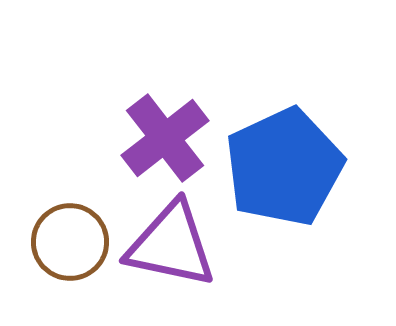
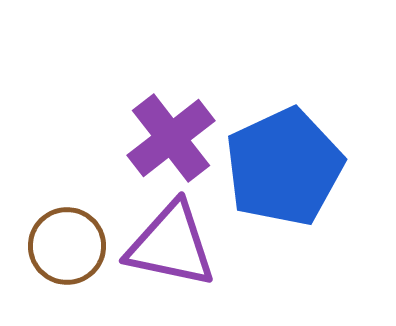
purple cross: moved 6 px right
brown circle: moved 3 px left, 4 px down
